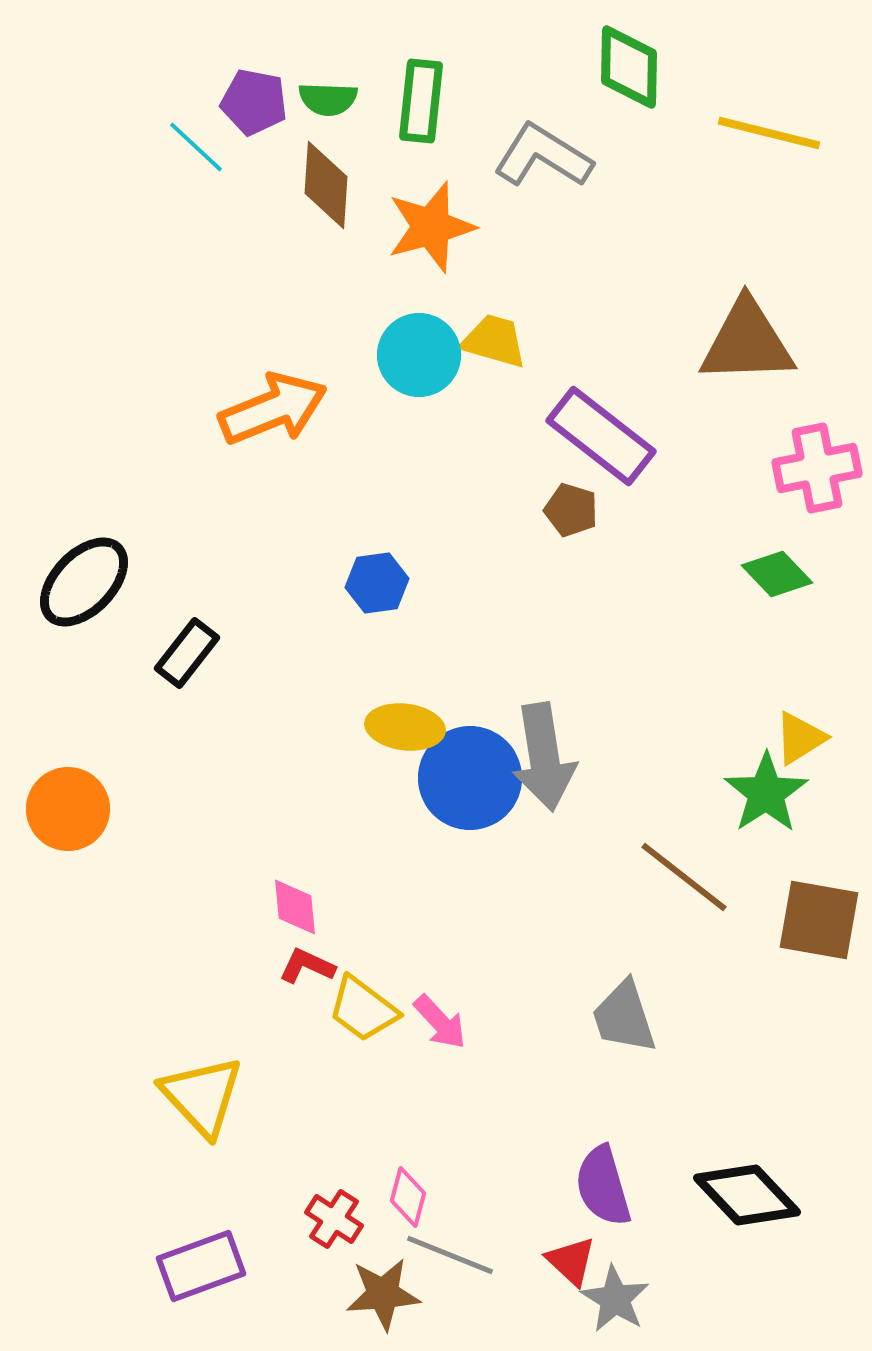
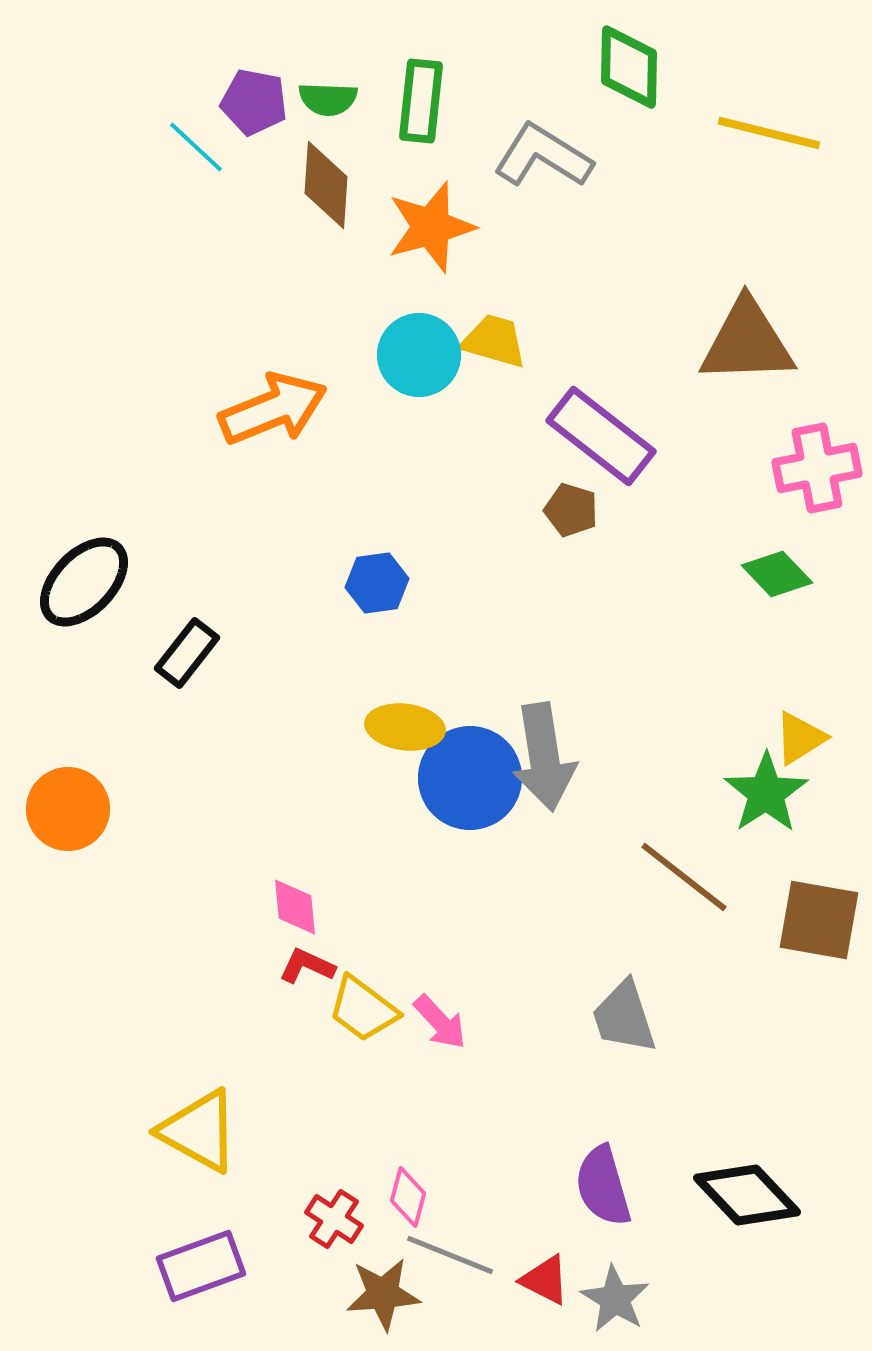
yellow triangle at (202, 1096): moved 3 px left, 35 px down; rotated 18 degrees counterclockwise
red triangle at (571, 1261): moved 26 px left, 19 px down; rotated 16 degrees counterclockwise
